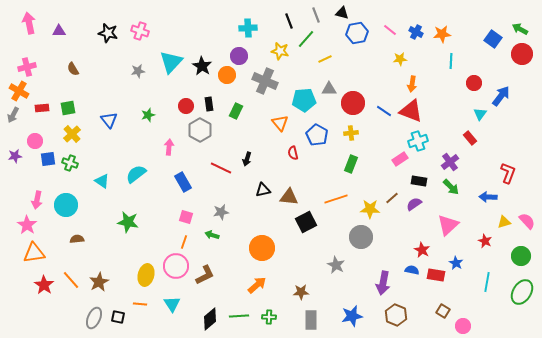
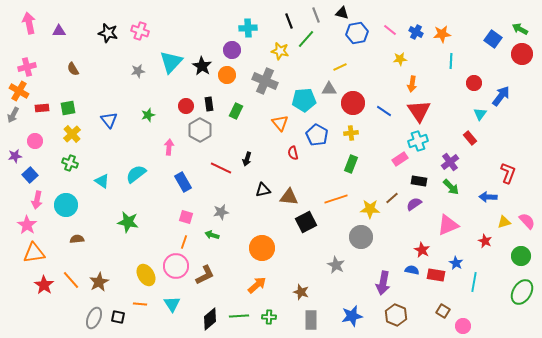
purple circle at (239, 56): moved 7 px left, 6 px up
yellow line at (325, 59): moved 15 px right, 8 px down
red triangle at (411, 111): moved 8 px right; rotated 35 degrees clockwise
blue square at (48, 159): moved 18 px left, 16 px down; rotated 35 degrees counterclockwise
pink triangle at (448, 225): rotated 20 degrees clockwise
yellow ellipse at (146, 275): rotated 45 degrees counterclockwise
cyan line at (487, 282): moved 13 px left
brown star at (301, 292): rotated 21 degrees clockwise
